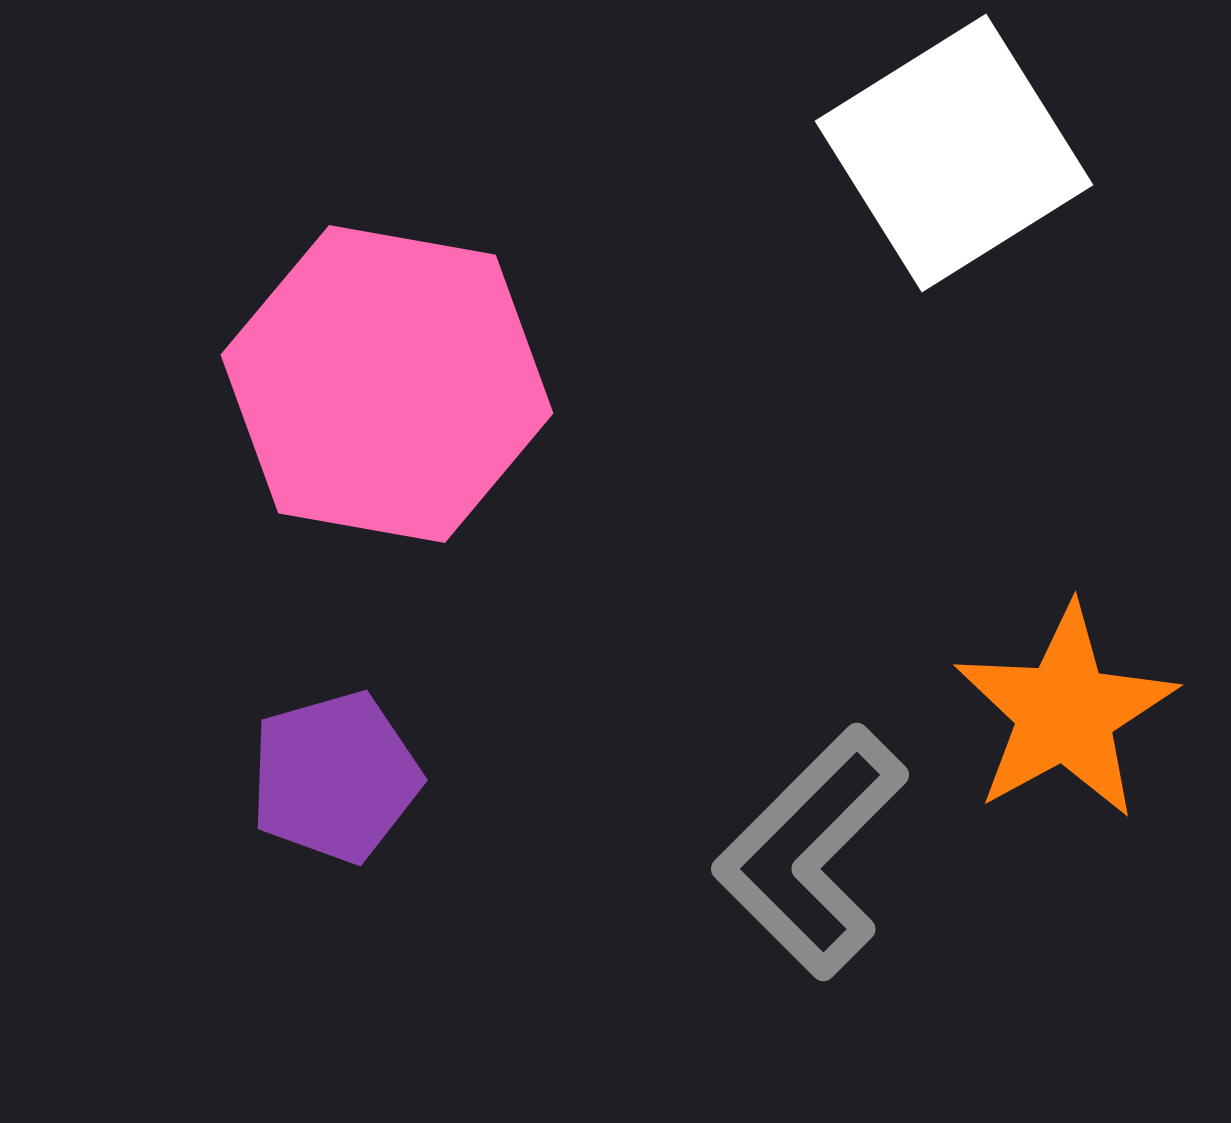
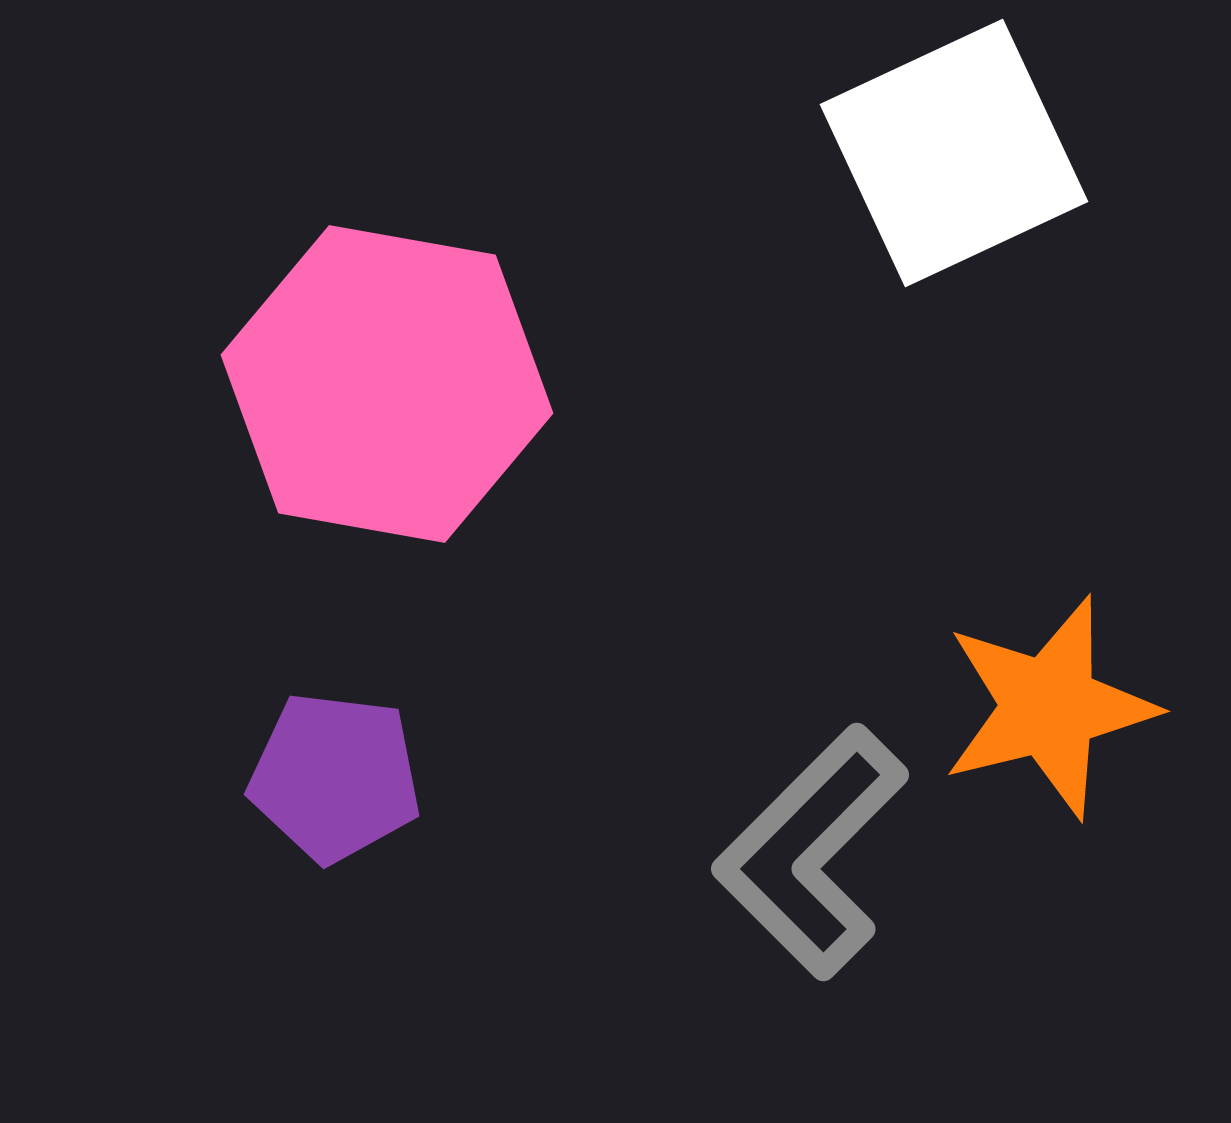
white square: rotated 7 degrees clockwise
orange star: moved 16 px left, 5 px up; rotated 15 degrees clockwise
purple pentagon: rotated 23 degrees clockwise
